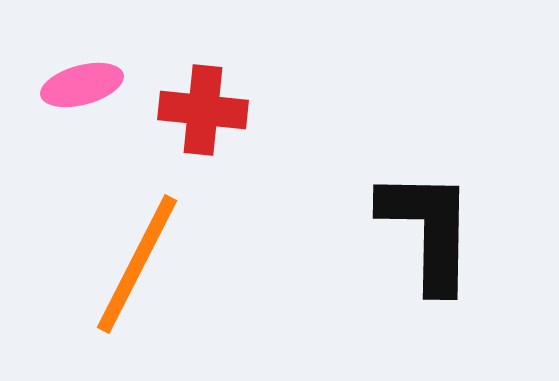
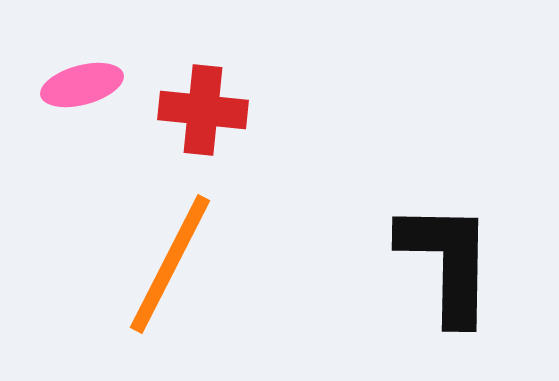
black L-shape: moved 19 px right, 32 px down
orange line: moved 33 px right
